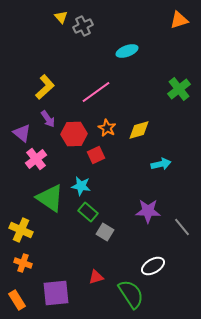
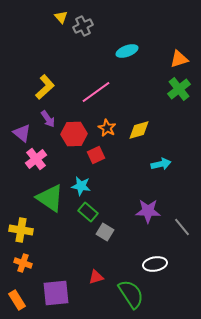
orange triangle: moved 39 px down
yellow cross: rotated 15 degrees counterclockwise
white ellipse: moved 2 px right, 2 px up; rotated 20 degrees clockwise
